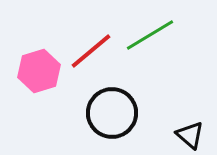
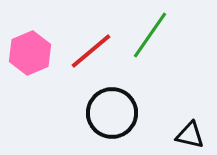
green line: rotated 24 degrees counterclockwise
pink hexagon: moved 9 px left, 18 px up; rotated 6 degrees counterclockwise
black triangle: rotated 28 degrees counterclockwise
